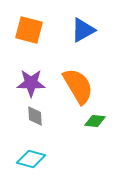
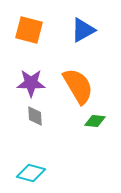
cyan diamond: moved 14 px down
